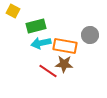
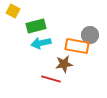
orange rectangle: moved 12 px right
brown star: rotated 12 degrees counterclockwise
red line: moved 3 px right, 8 px down; rotated 18 degrees counterclockwise
